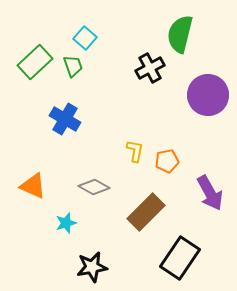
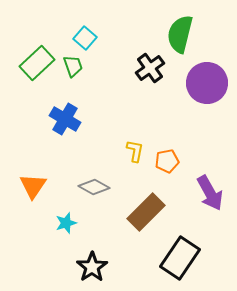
green rectangle: moved 2 px right, 1 px down
black cross: rotated 8 degrees counterclockwise
purple circle: moved 1 px left, 12 px up
orange triangle: rotated 40 degrees clockwise
black star: rotated 24 degrees counterclockwise
